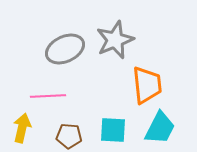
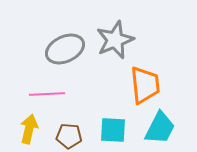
orange trapezoid: moved 2 px left
pink line: moved 1 px left, 2 px up
yellow arrow: moved 7 px right, 1 px down
